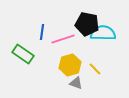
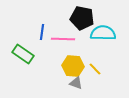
black pentagon: moved 5 px left, 6 px up
pink line: rotated 20 degrees clockwise
yellow hexagon: moved 3 px right, 1 px down; rotated 20 degrees clockwise
